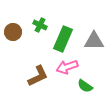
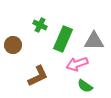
brown circle: moved 13 px down
pink arrow: moved 10 px right, 3 px up
